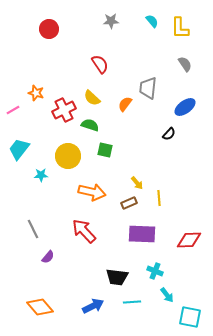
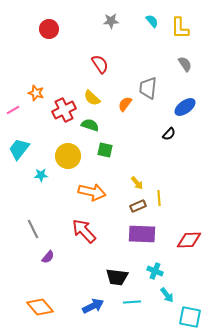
brown rectangle: moved 9 px right, 3 px down
